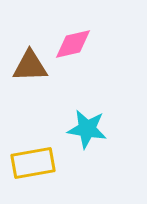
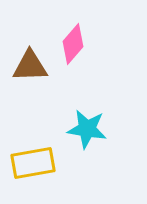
pink diamond: rotated 36 degrees counterclockwise
